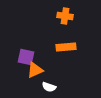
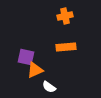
orange cross: rotated 21 degrees counterclockwise
white semicircle: rotated 16 degrees clockwise
